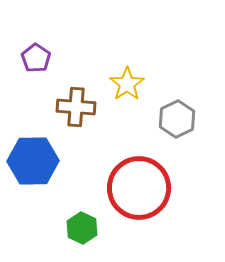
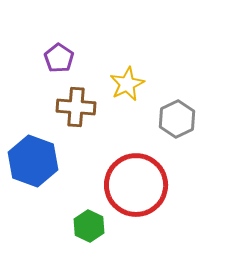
purple pentagon: moved 23 px right
yellow star: rotated 8 degrees clockwise
blue hexagon: rotated 21 degrees clockwise
red circle: moved 3 px left, 3 px up
green hexagon: moved 7 px right, 2 px up
